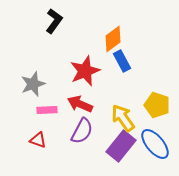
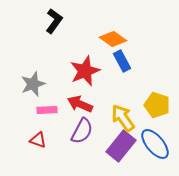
orange diamond: rotated 72 degrees clockwise
